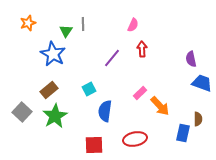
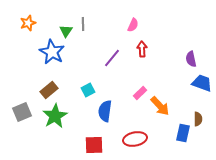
blue star: moved 1 px left, 2 px up
cyan square: moved 1 px left, 1 px down
gray square: rotated 24 degrees clockwise
